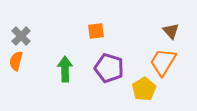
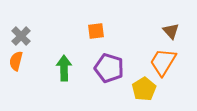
green arrow: moved 1 px left, 1 px up
